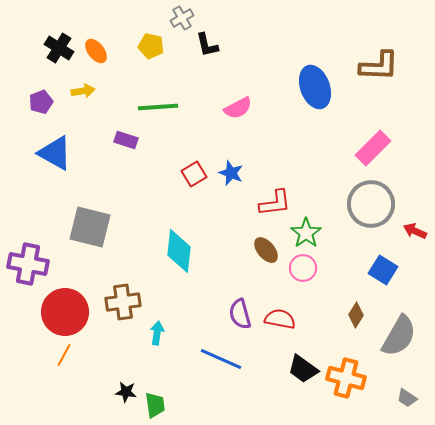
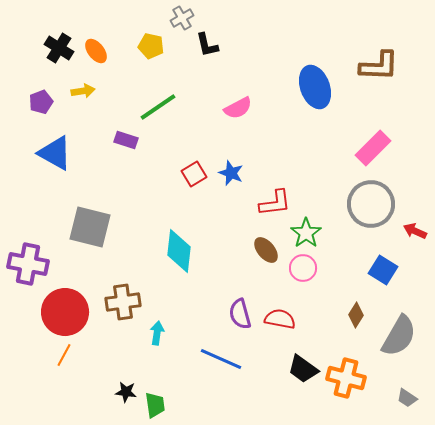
green line: rotated 30 degrees counterclockwise
